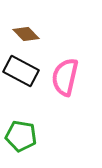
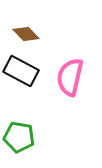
pink semicircle: moved 5 px right
green pentagon: moved 2 px left, 1 px down
